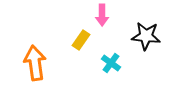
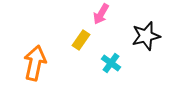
pink arrow: moved 1 px left, 1 px up; rotated 30 degrees clockwise
black star: rotated 20 degrees counterclockwise
orange arrow: rotated 20 degrees clockwise
